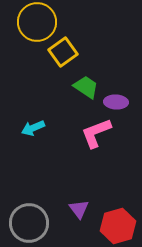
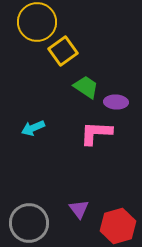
yellow square: moved 1 px up
pink L-shape: rotated 24 degrees clockwise
